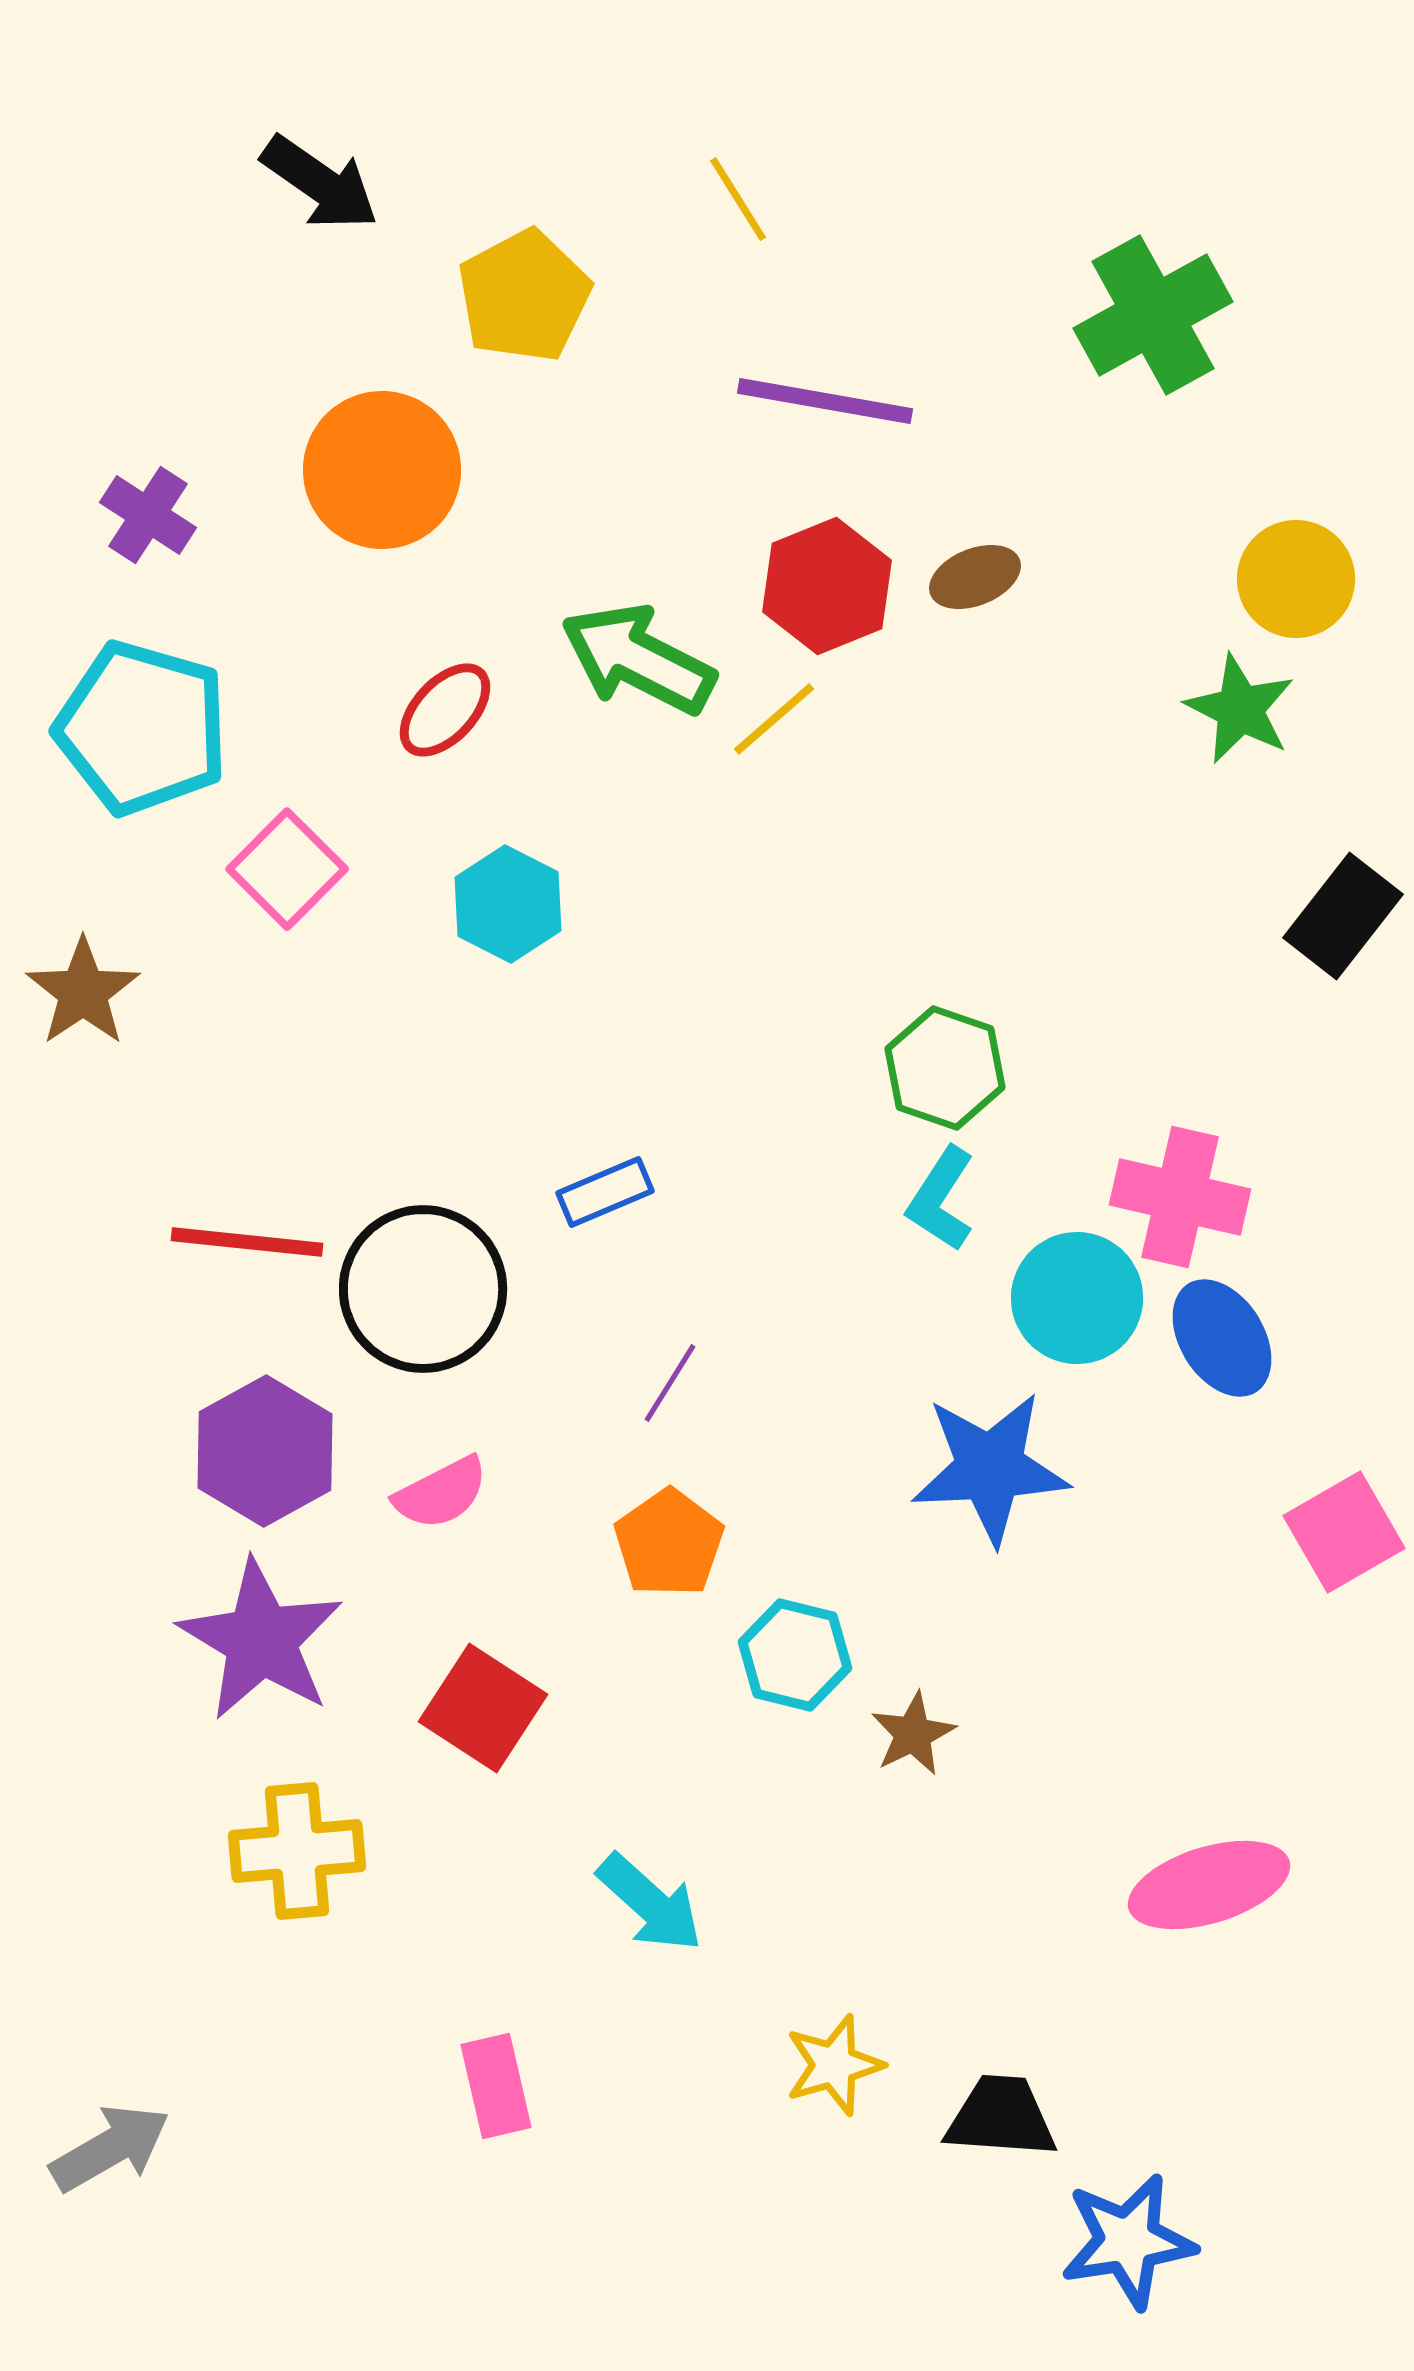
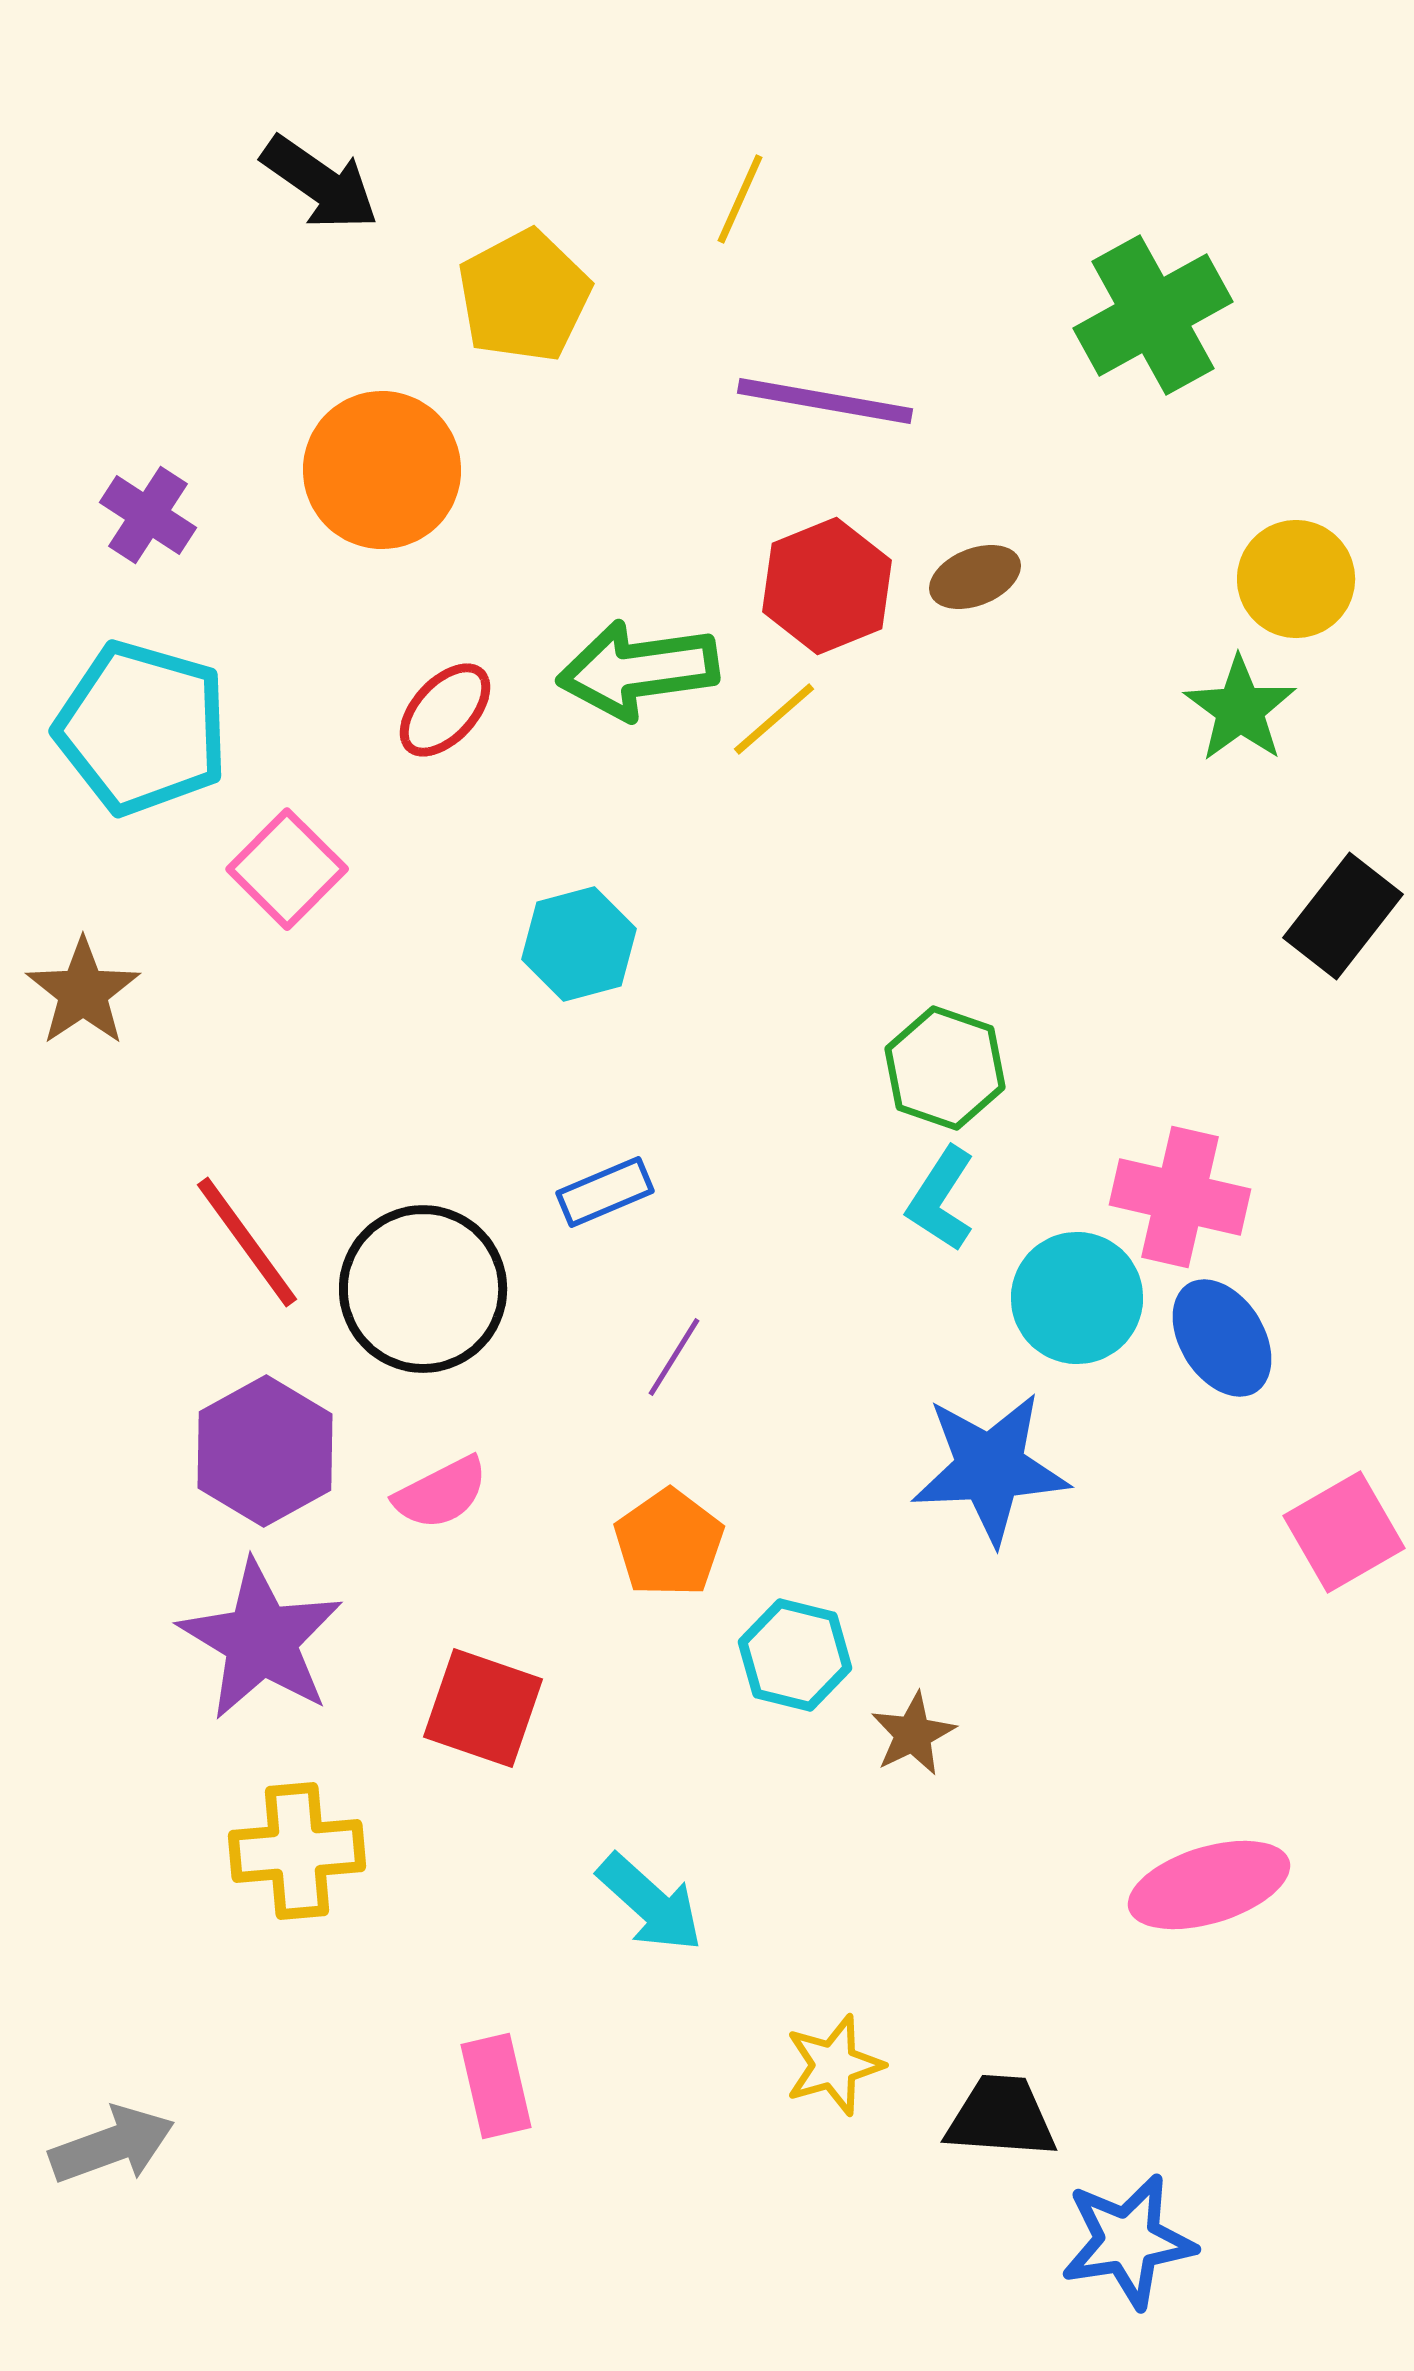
yellow line at (738, 199): moved 2 px right; rotated 56 degrees clockwise
green arrow at (638, 659): moved 11 px down; rotated 35 degrees counterclockwise
green star at (1240, 709): rotated 9 degrees clockwise
cyan hexagon at (508, 904): moved 71 px right, 40 px down; rotated 18 degrees clockwise
red line at (247, 1242): rotated 48 degrees clockwise
purple line at (670, 1383): moved 4 px right, 26 px up
red square at (483, 1708): rotated 14 degrees counterclockwise
gray arrow at (110, 2148): moved 2 px right, 3 px up; rotated 10 degrees clockwise
